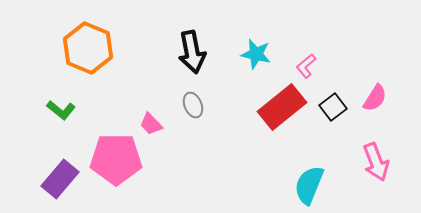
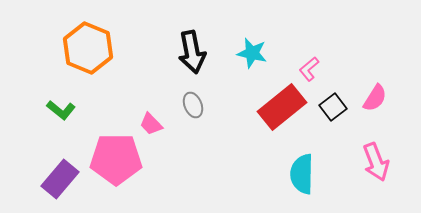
cyan star: moved 4 px left, 1 px up
pink L-shape: moved 3 px right, 3 px down
cyan semicircle: moved 7 px left, 11 px up; rotated 21 degrees counterclockwise
